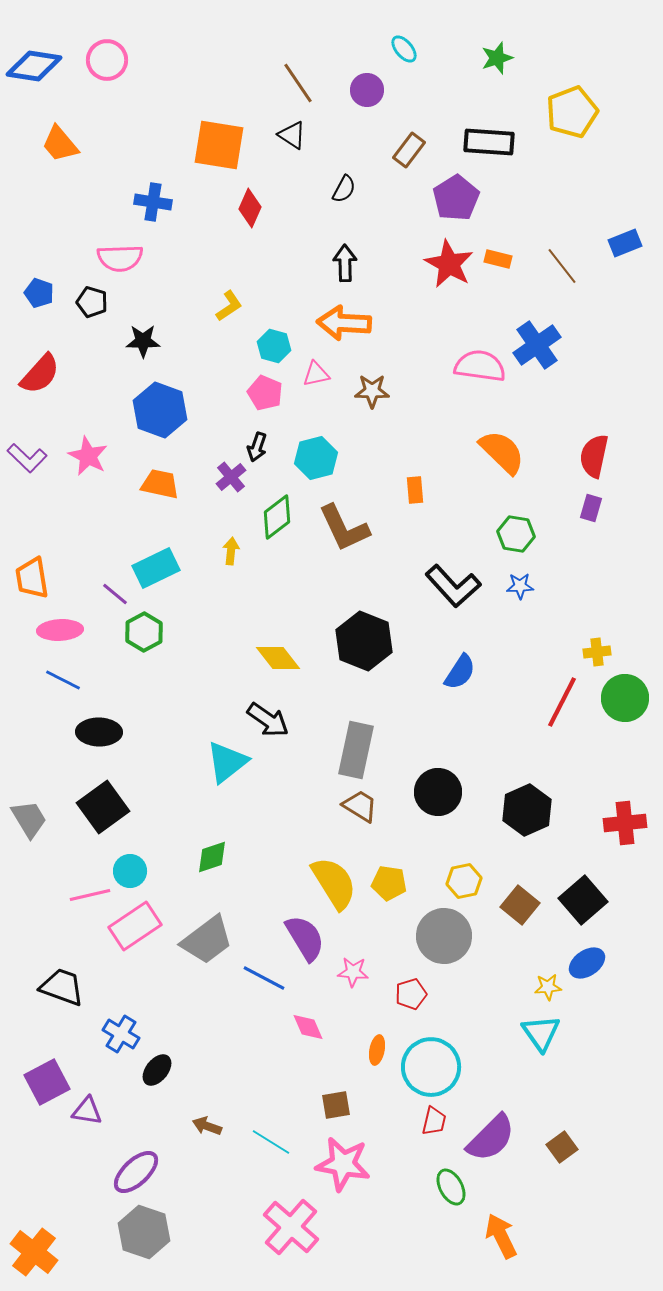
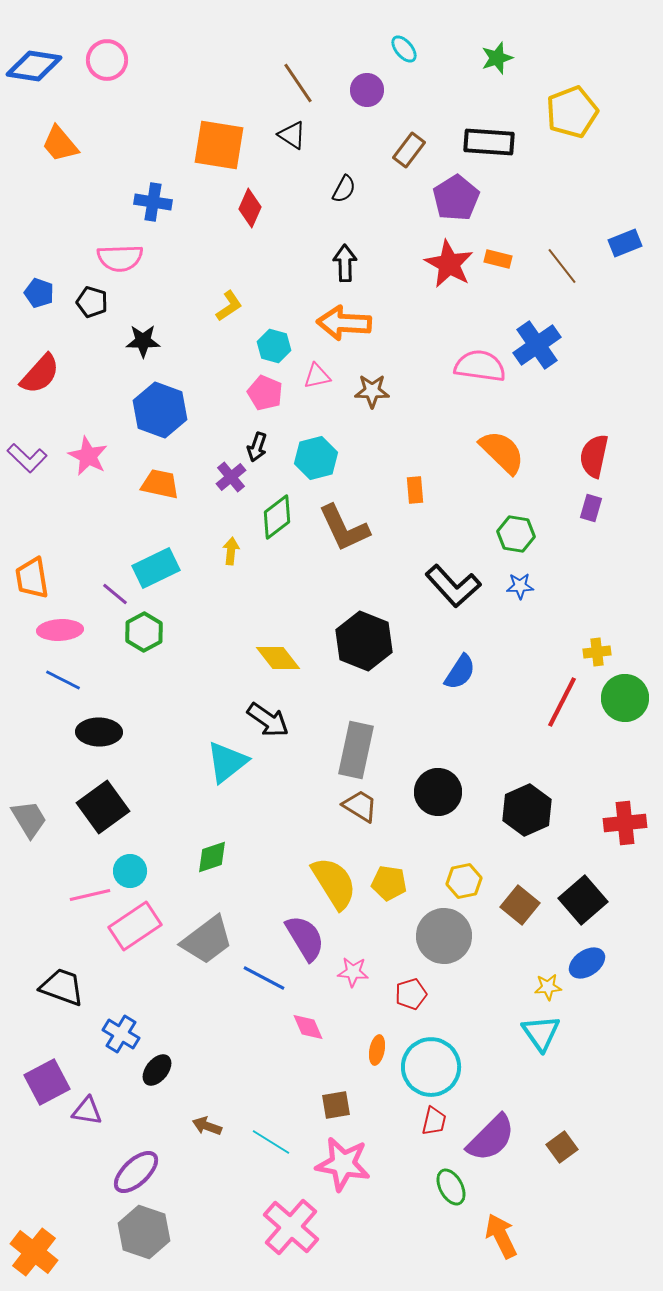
pink triangle at (316, 374): moved 1 px right, 2 px down
